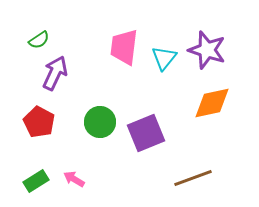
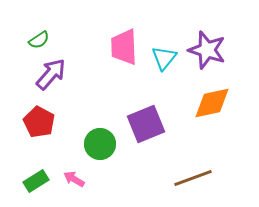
pink trapezoid: rotated 9 degrees counterclockwise
purple arrow: moved 4 px left, 1 px down; rotated 16 degrees clockwise
green circle: moved 22 px down
purple square: moved 9 px up
